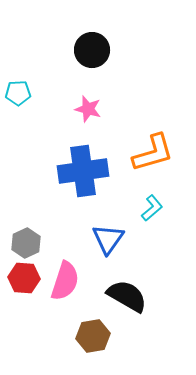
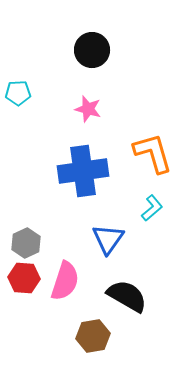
orange L-shape: rotated 90 degrees counterclockwise
